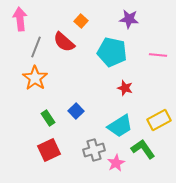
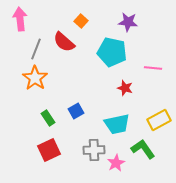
purple star: moved 1 px left, 3 px down
gray line: moved 2 px down
pink line: moved 5 px left, 13 px down
blue square: rotated 14 degrees clockwise
cyan trapezoid: moved 3 px left, 2 px up; rotated 20 degrees clockwise
gray cross: rotated 15 degrees clockwise
